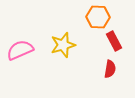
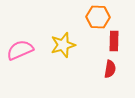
red rectangle: rotated 30 degrees clockwise
